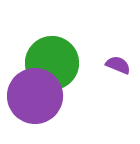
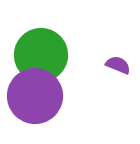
green circle: moved 11 px left, 8 px up
